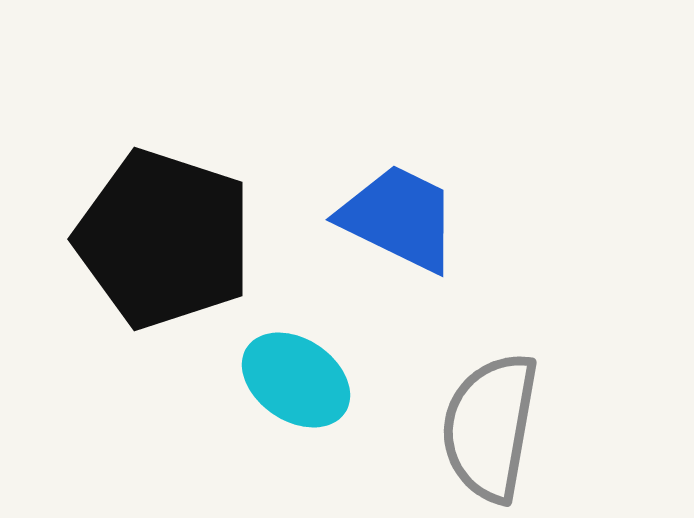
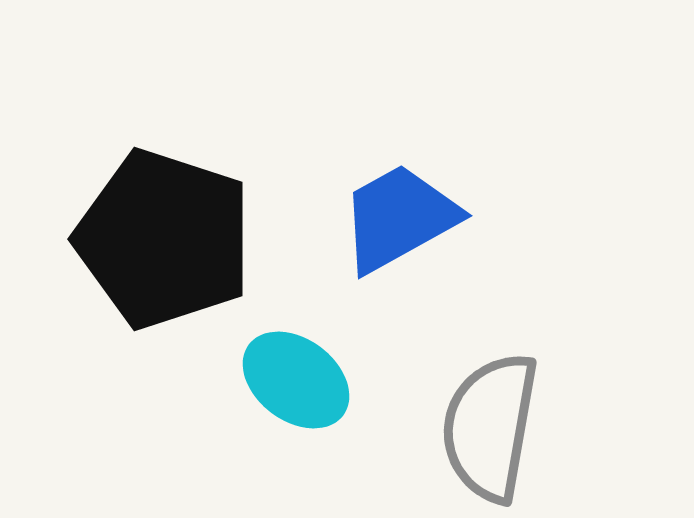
blue trapezoid: rotated 55 degrees counterclockwise
cyan ellipse: rotated 3 degrees clockwise
